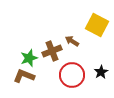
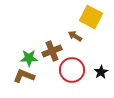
yellow square: moved 6 px left, 8 px up
brown arrow: moved 3 px right, 5 px up
green star: rotated 18 degrees clockwise
red circle: moved 5 px up
